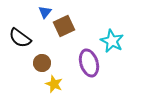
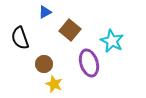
blue triangle: rotated 24 degrees clockwise
brown square: moved 6 px right, 4 px down; rotated 25 degrees counterclockwise
black semicircle: rotated 35 degrees clockwise
brown circle: moved 2 px right, 1 px down
